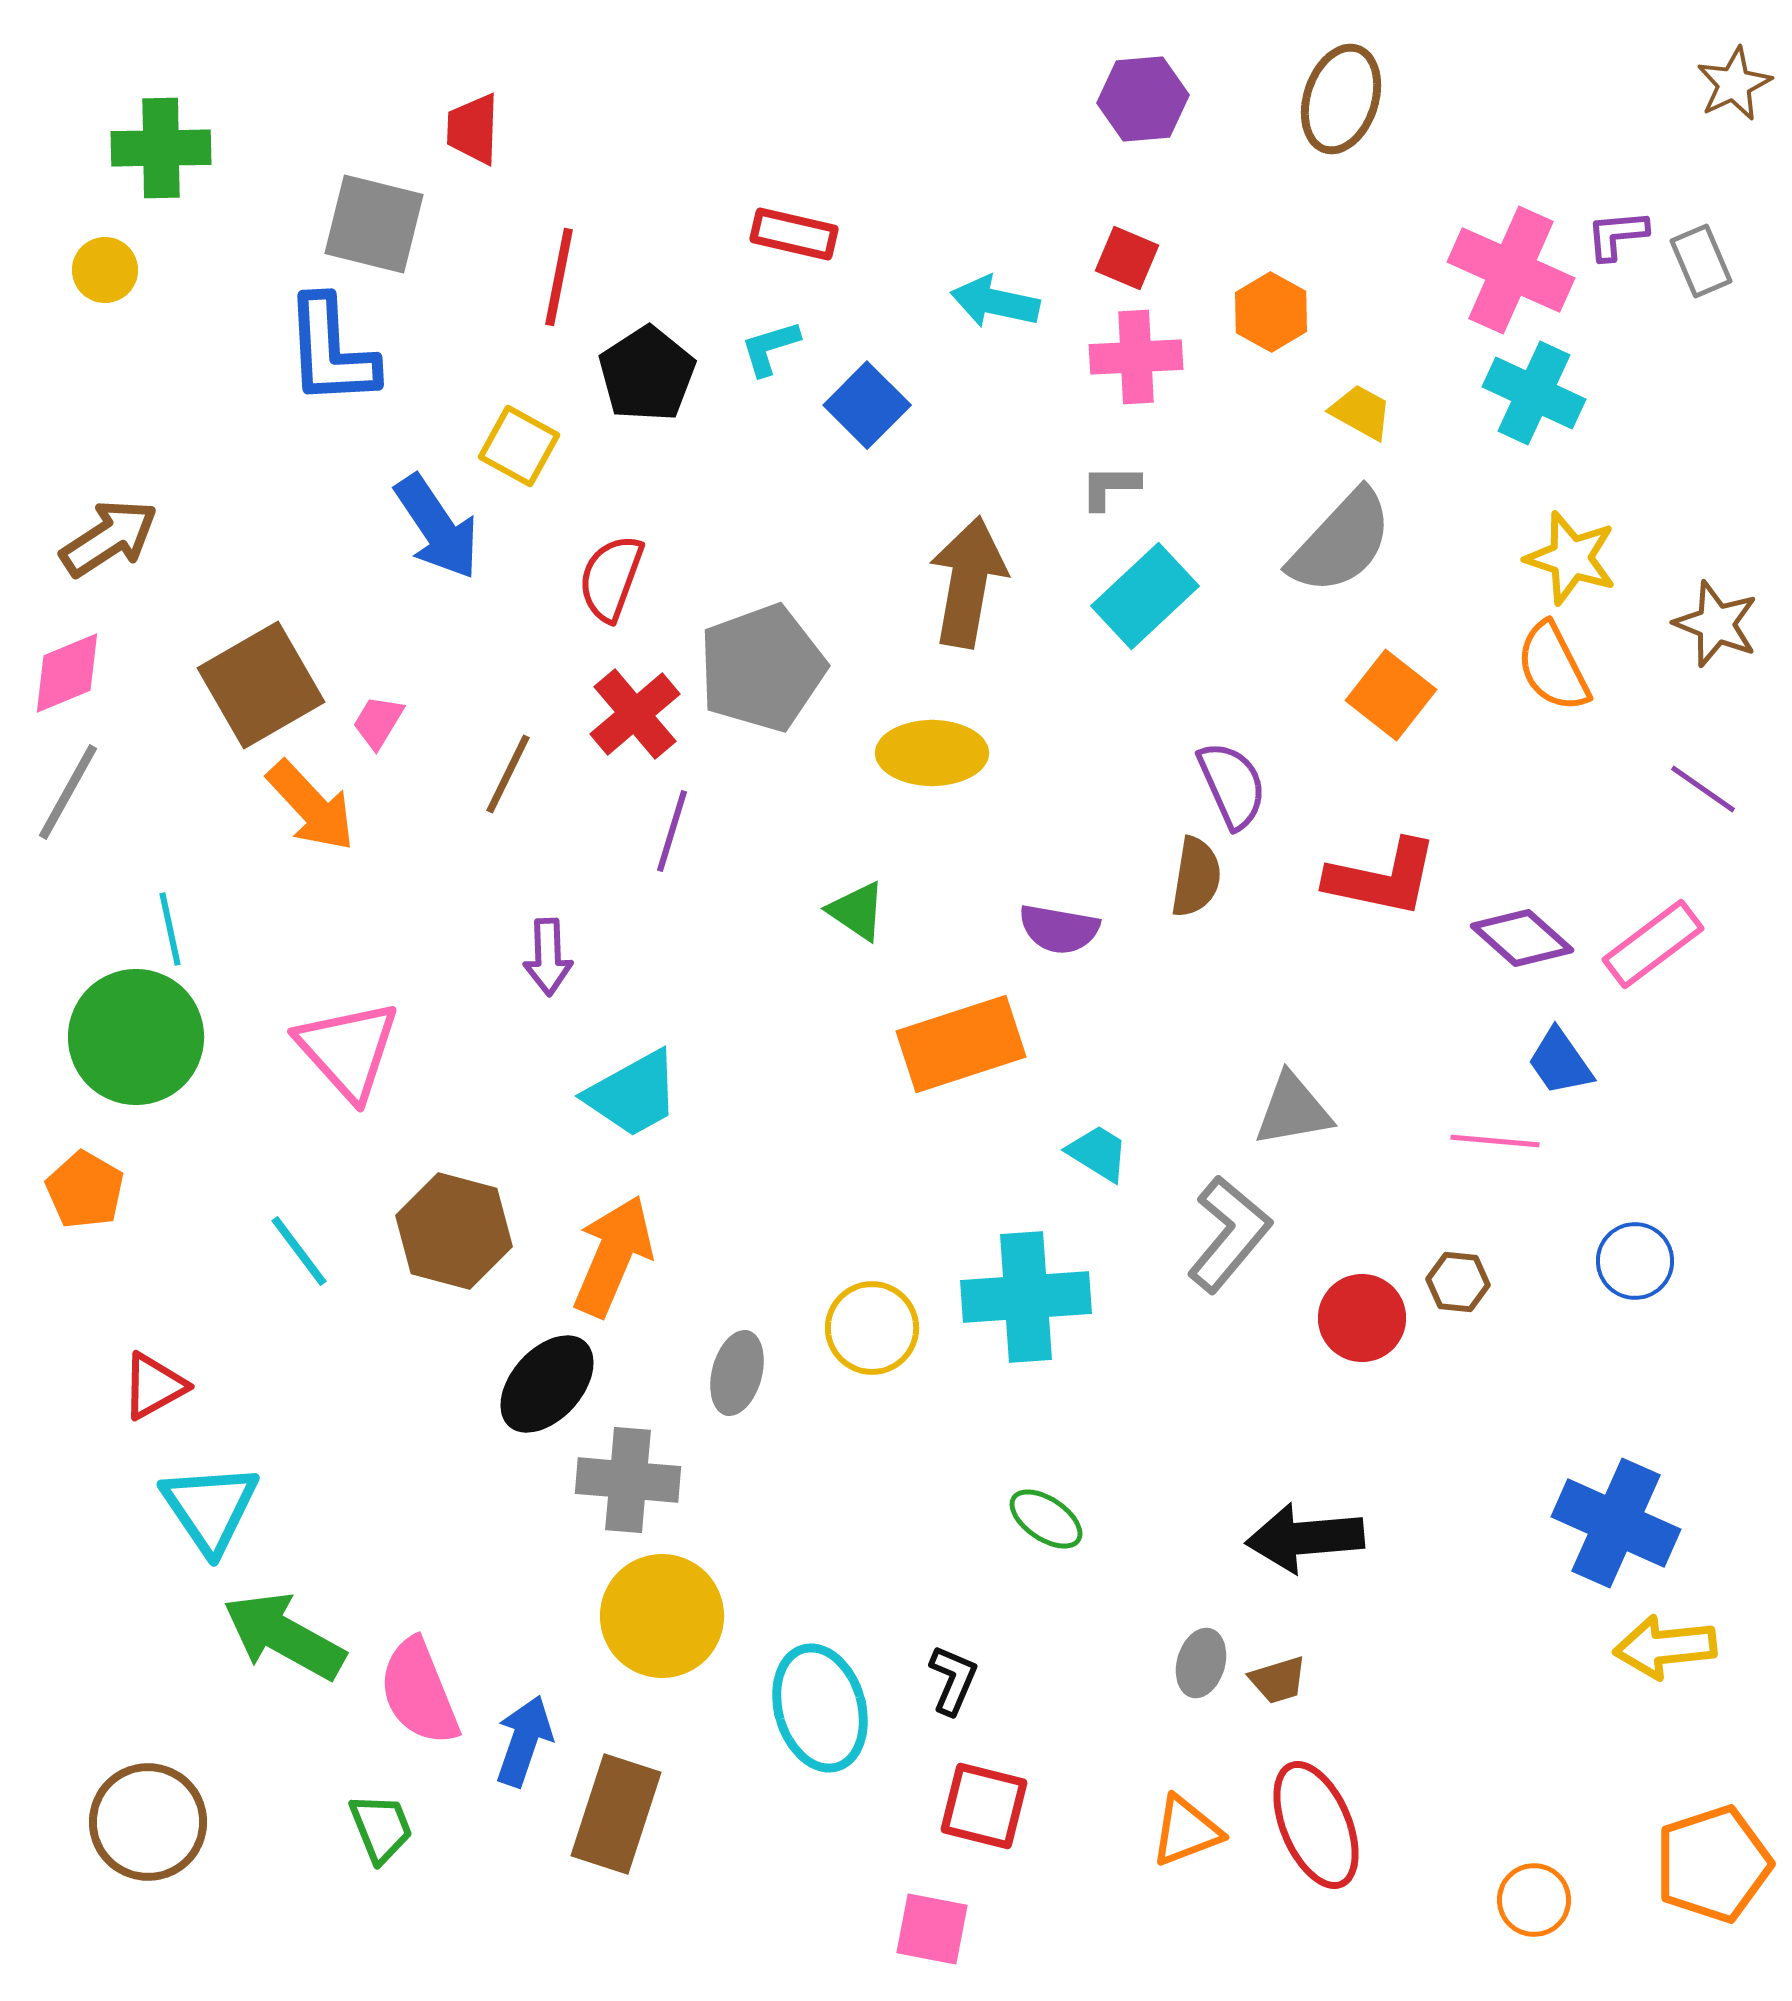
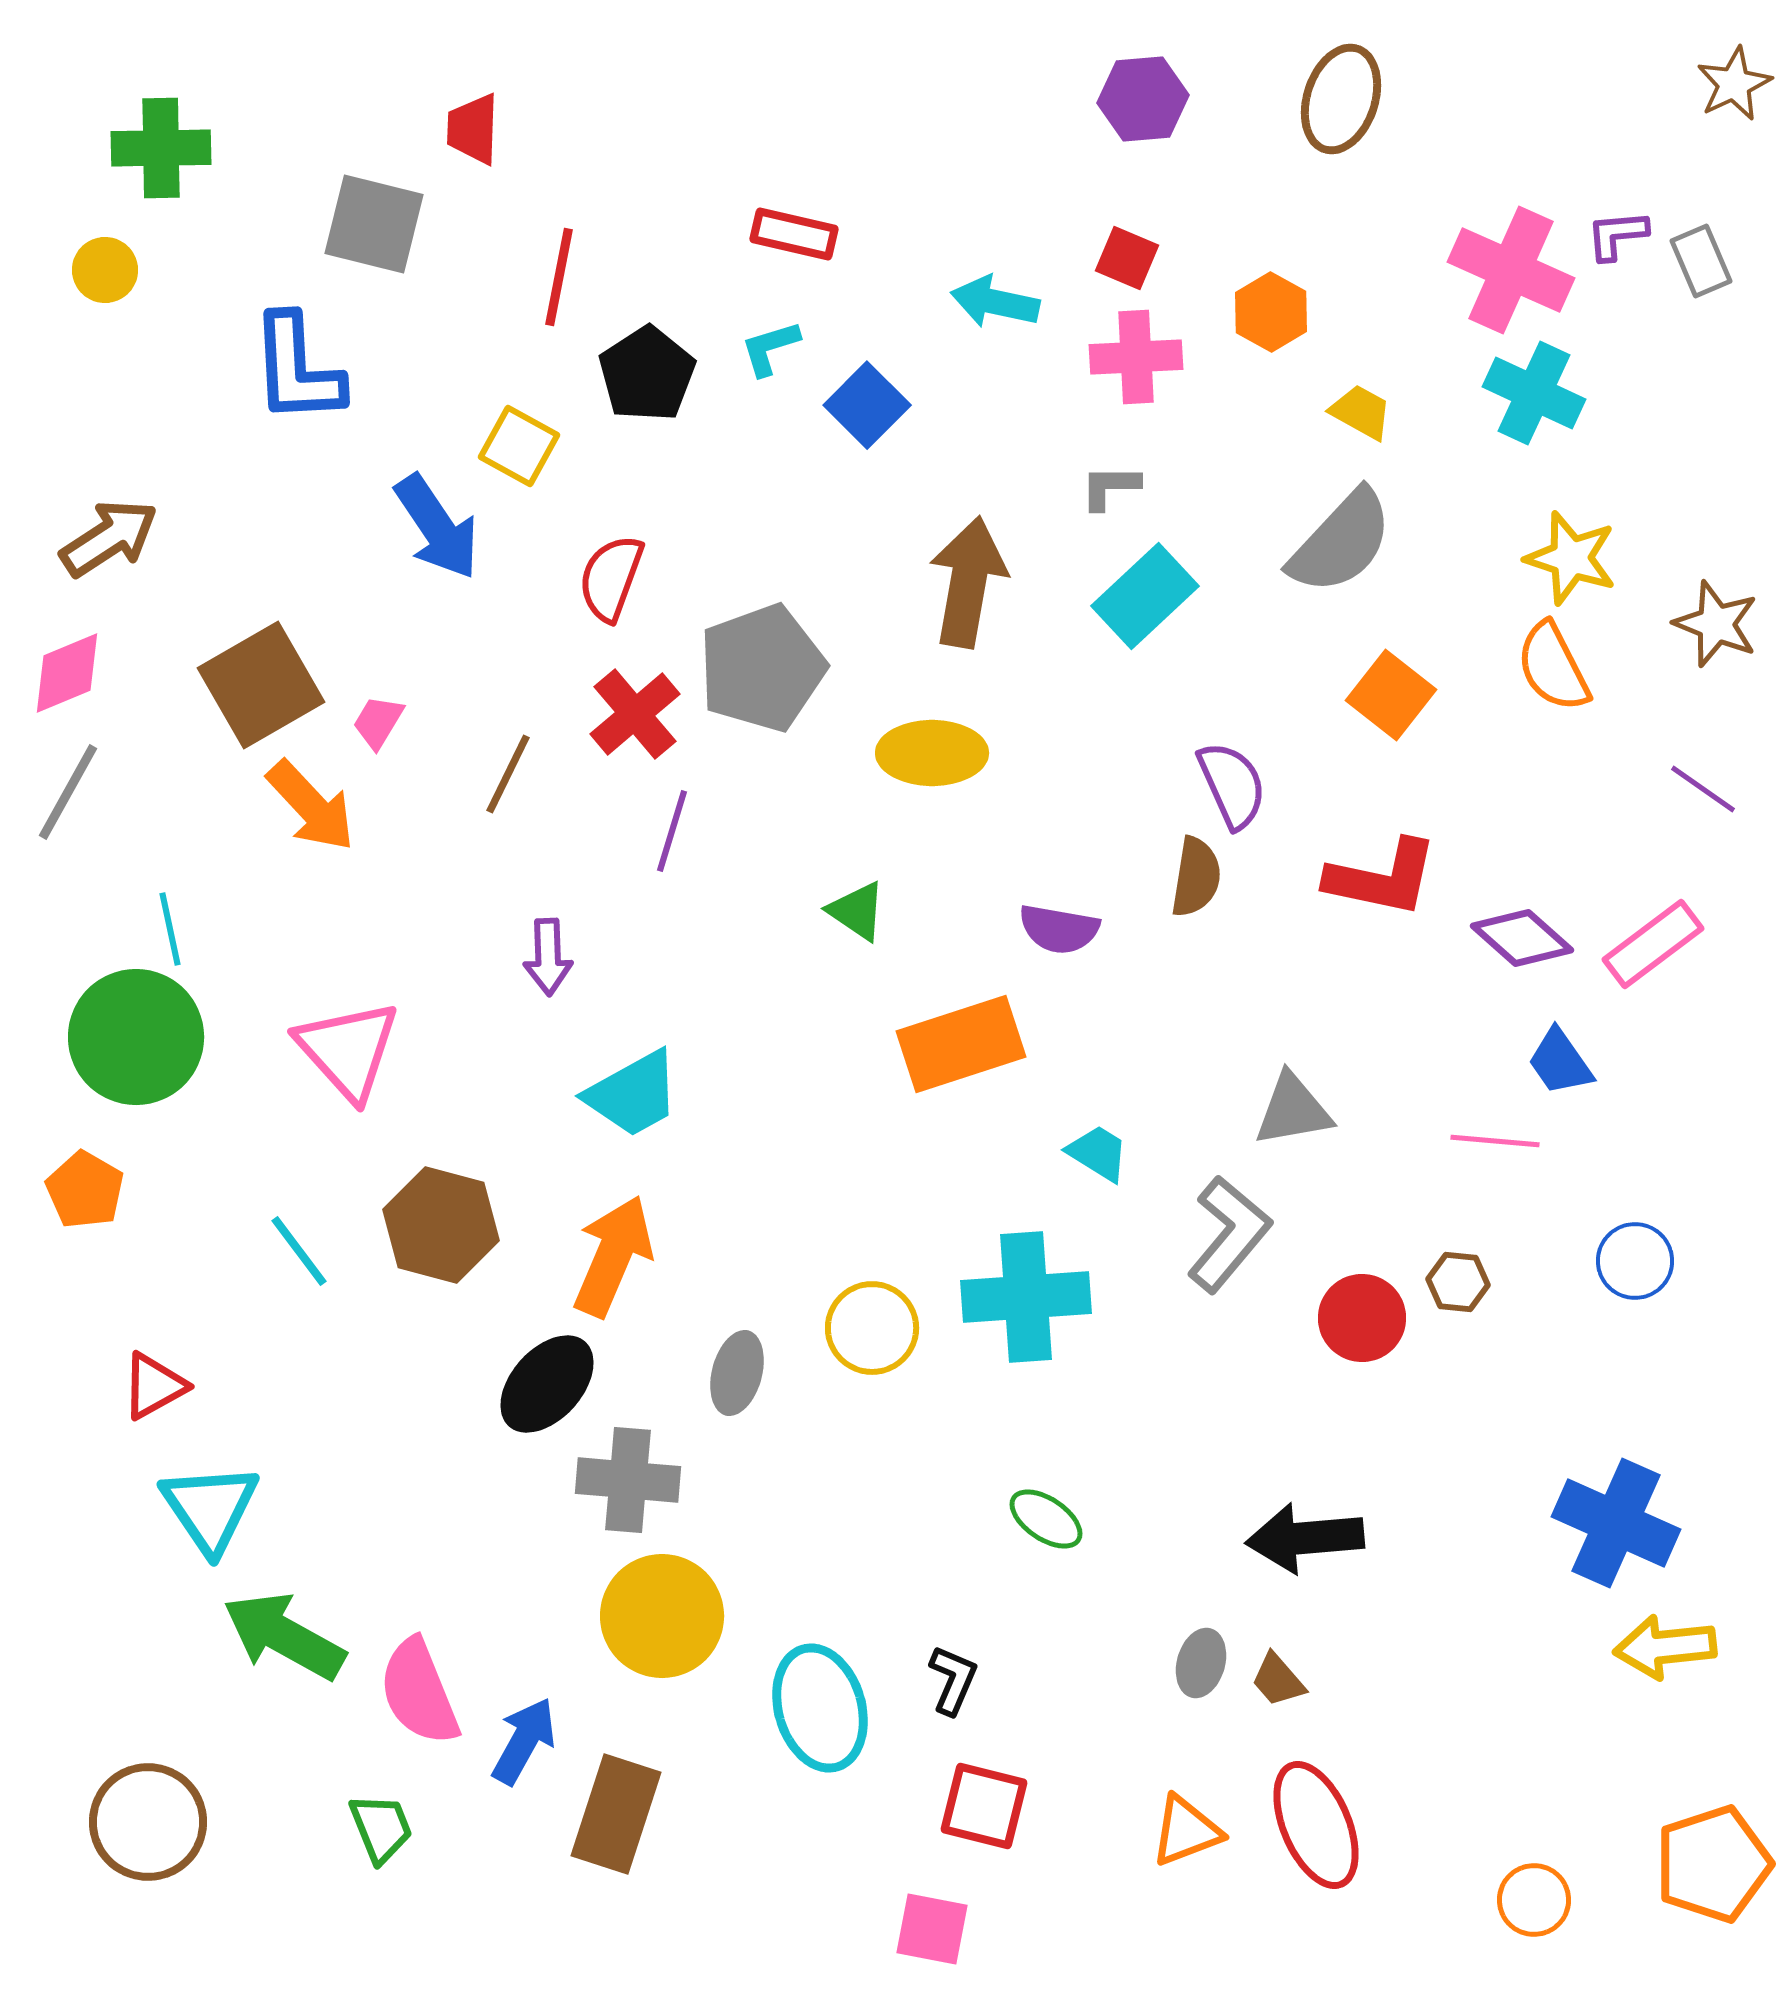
blue L-shape at (331, 351): moved 34 px left, 18 px down
brown hexagon at (454, 1231): moved 13 px left, 6 px up
brown trapezoid at (1278, 1680): rotated 66 degrees clockwise
blue arrow at (524, 1741): rotated 10 degrees clockwise
